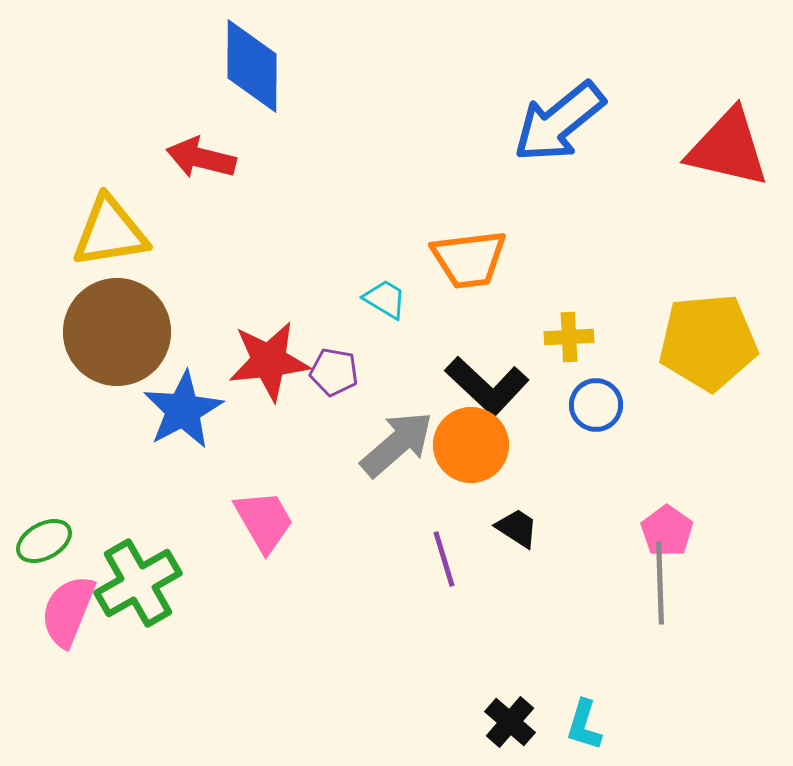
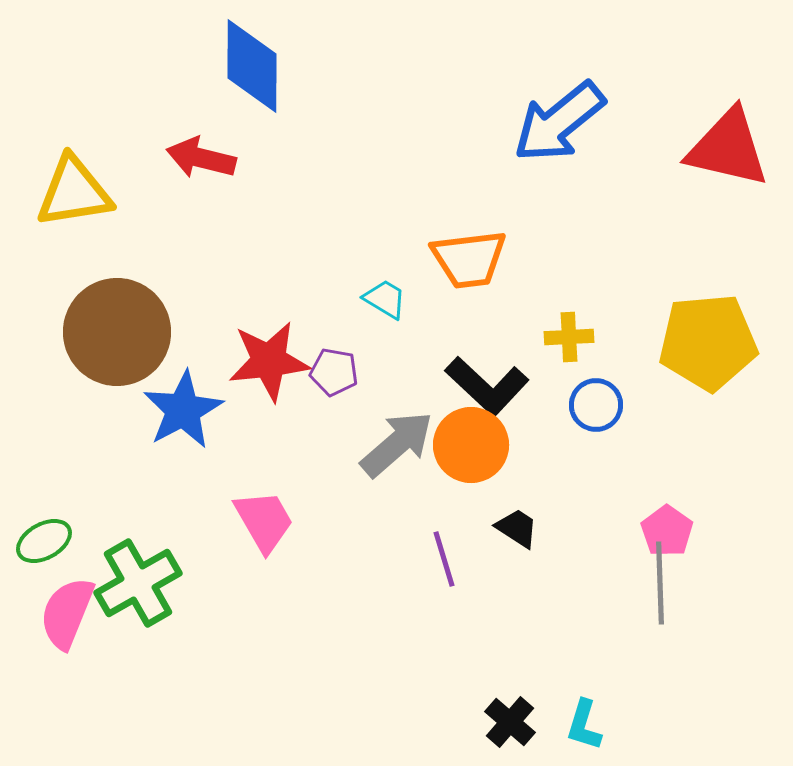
yellow triangle: moved 36 px left, 40 px up
pink semicircle: moved 1 px left, 2 px down
